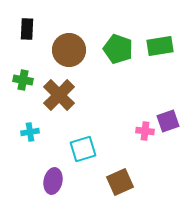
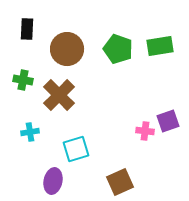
brown circle: moved 2 px left, 1 px up
cyan square: moved 7 px left
